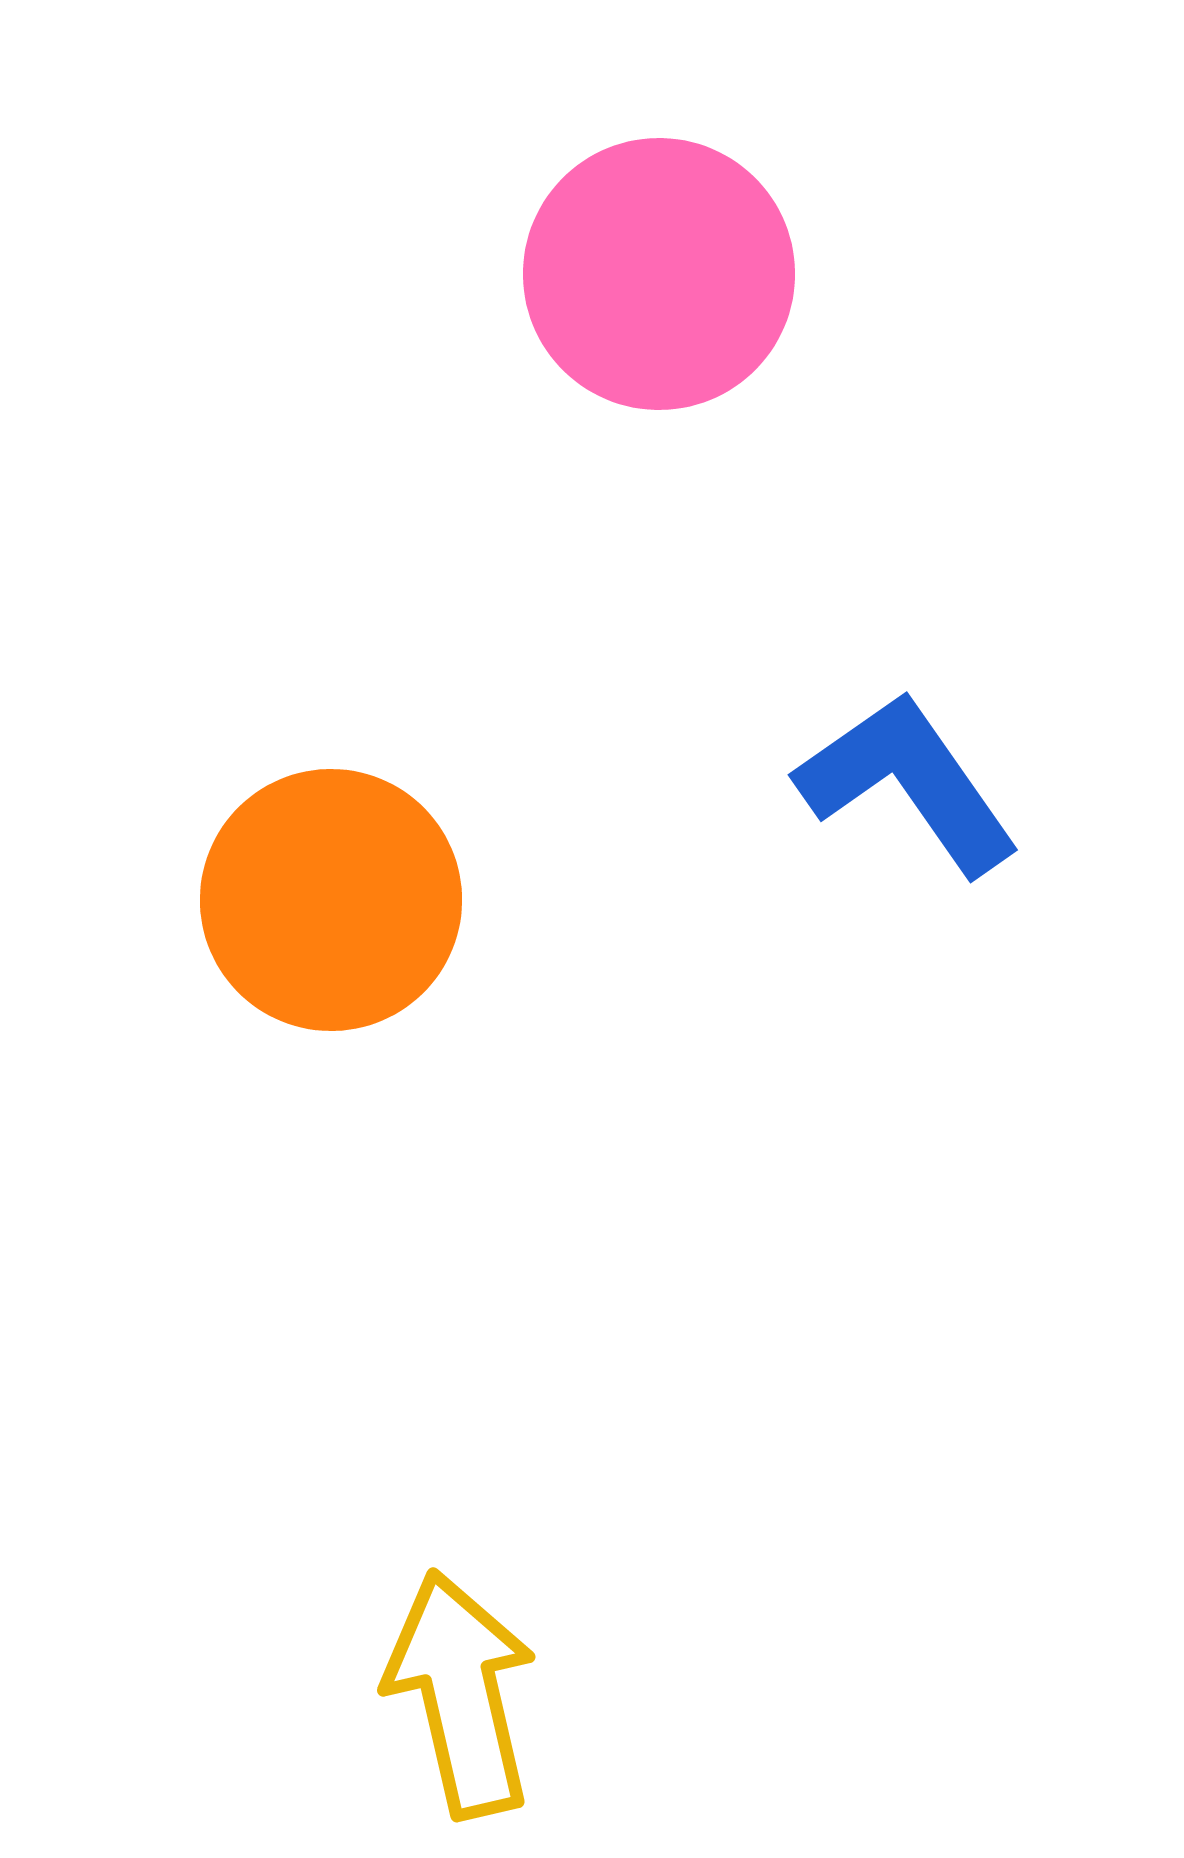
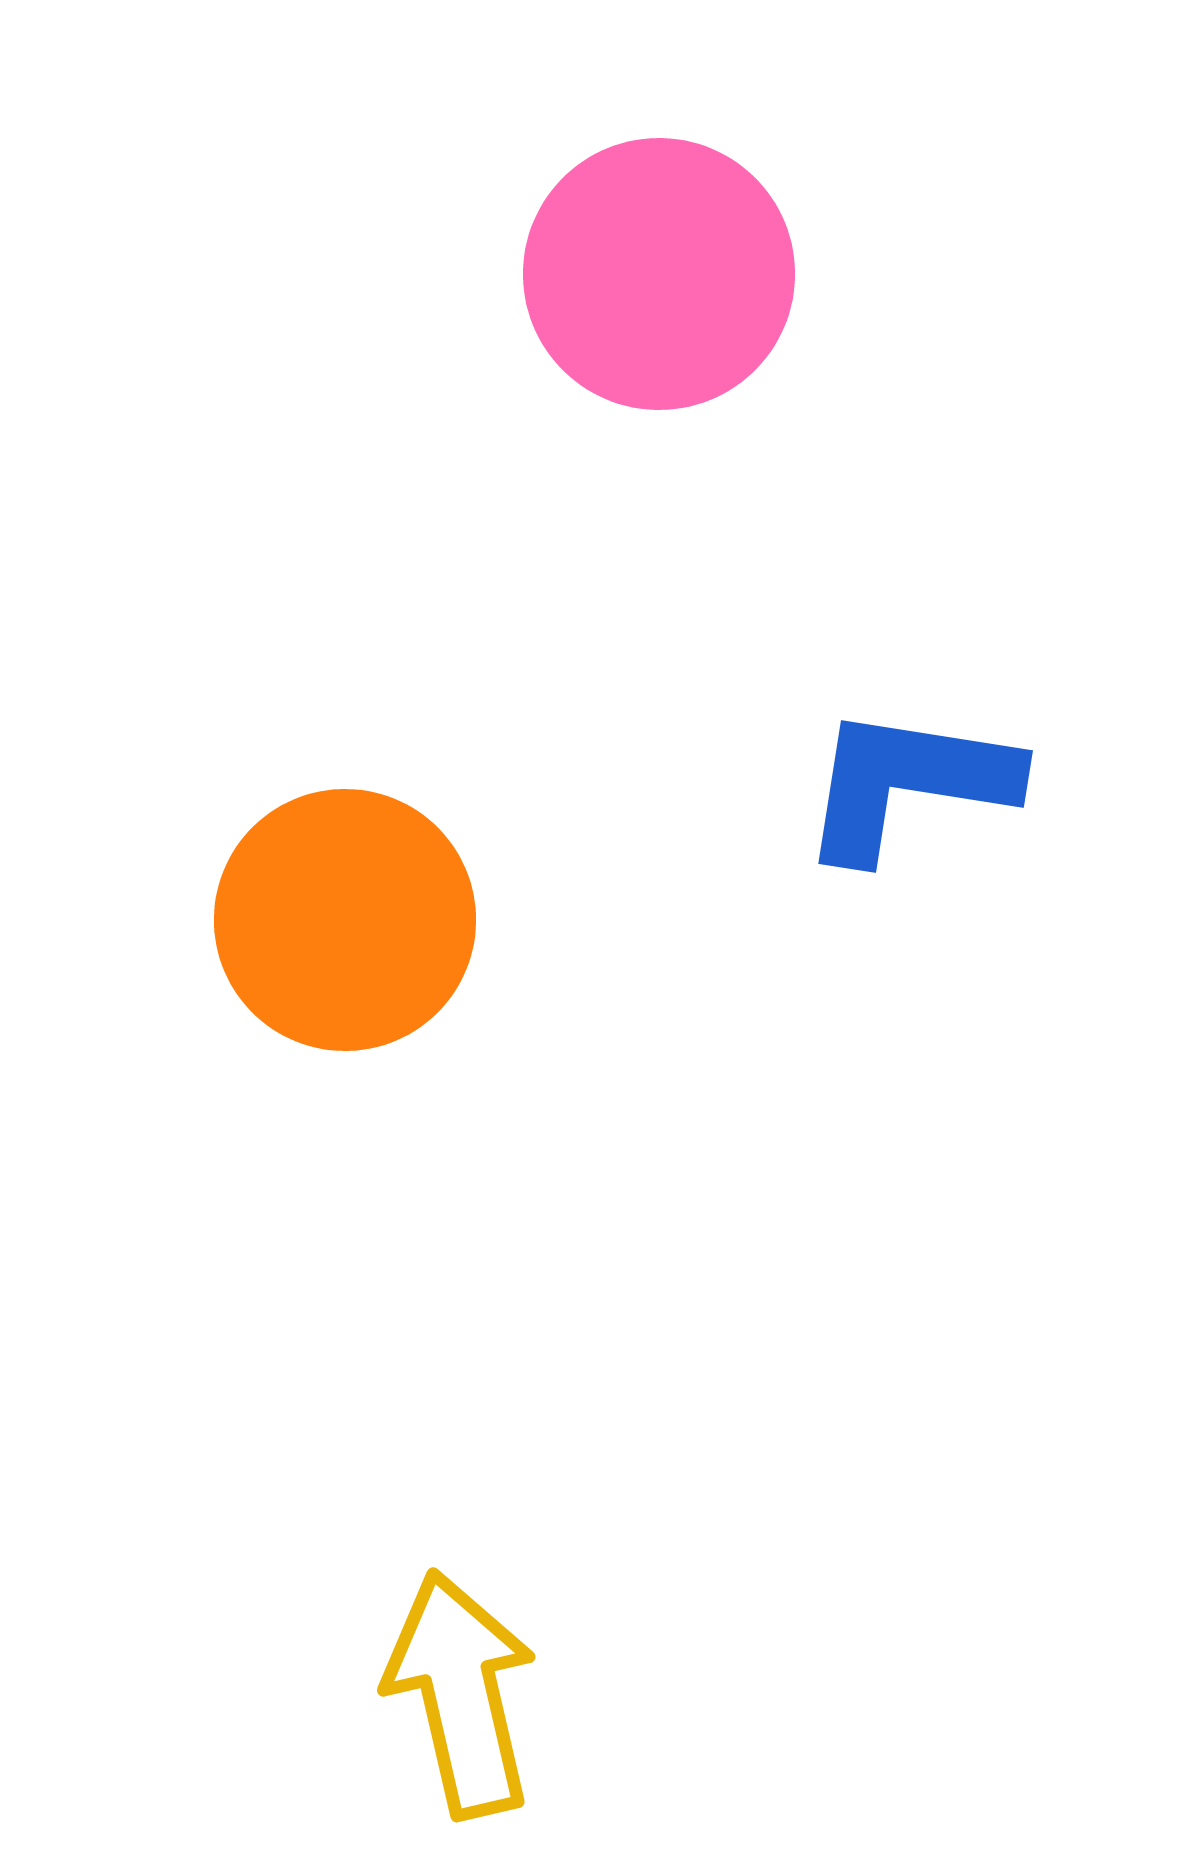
blue L-shape: rotated 46 degrees counterclockwise
orange circle: moved 14 px right, 20 px down
